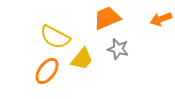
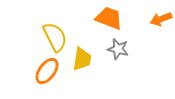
orange trapezoid: moved 2 px right; rotated 44 degrees clockwise
yellow semicircle: rotated 144 degrees counterclockwise
yellow trapezoid: rotated 30 degrees counterclockwise
